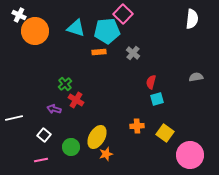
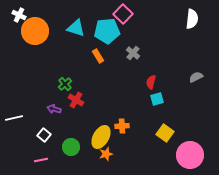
orange rectangle: moved 1 px left, 4 px down; rotated 64 degrees clockwise
gray semicircle: rotated 16 degrees counterclockwise
orange cross: moved 15 px left
yellow ellipse: moved 4 px right
